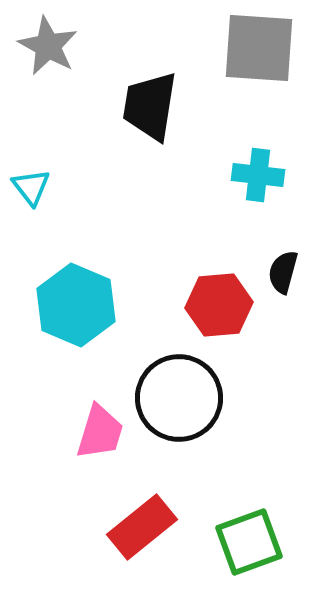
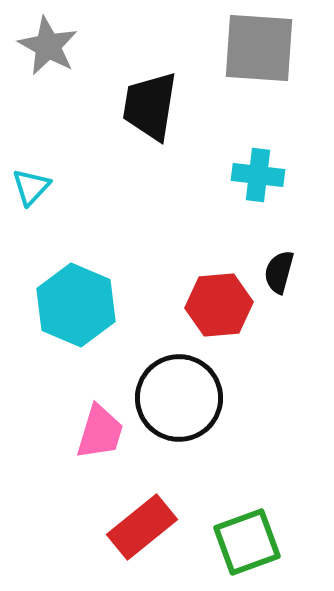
cyan triangle: rotated 21 degrees clockwise
black semicircle: moved 4 px left
green square: moved 2 px left
